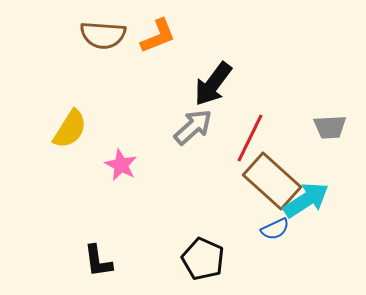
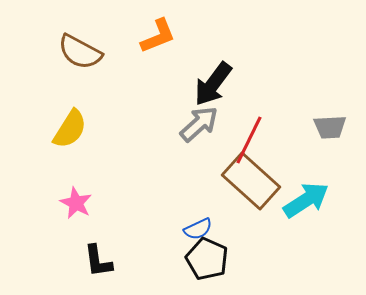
brown semicircle: moved 23 px left, 17 px down; rotated 24 degrees clockwise
gray arrow: moved 6 px right, 3 px up
red line: moved 1 px left, 2 px down
pink star: moved 45 px left, 38 px down
brown rectangle: moved 21 px left
blue semicircle: moved 77 px left
black pentagon: moved 4 px right
